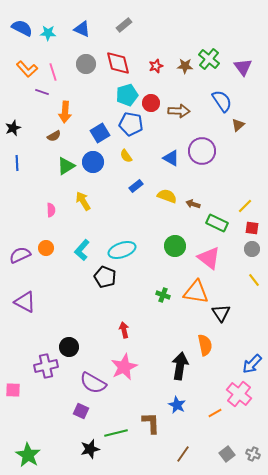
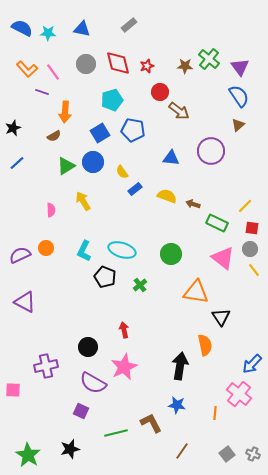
gray rectangle at (124, 25): moved 5 px right
blue triangle at (82, 29): rotated 12 degrees counterclockwise
red star at (156, 66): moved 9 px left
purple triangle at (243, 67): moved 3 px left
pink line at (53, 72): rotated 18 degrees counterclockwise
cyan pentagon at (127, 95): moved 15 px left, 5 px down
blue semicircle at (222, 101): moved 17 px right, 5 px up
red circle at (151, 103): moved 9 px right, 11 px up
brown arrow at (179, 111): rotated 35 degrees clockwise
blue pentagon at (131, 124): moved 2 px right, 6 px down
purple circle at (202, 151): moved 9 px right
yellow semicircle at (126, 156): moved 4 px left, 16 px down
blue triangle at (171, 158): rotated 24 degrees counterclockwise
blue line at (17, 163): rotated 49 degrees clockwise
blue rectangle at (136, 186): moved 1 px left, 3 px down
green circle at (175, 246): moved 4 px left, 8 px down
gray circle at (252, 249): moved 2 px left
cyan L-shape at (82, 250): moved 2 px right, 1 px down; rotated 15 degrees counterclockwise
cyan ellipse at (122, 250): rotated 36 degrees clockwise
pink triangle at (209, 258): moved 14 px right
yellow line at (254, 280): moved 10 px up
green cross at (163, 295): moved 23 px left, 10 px up; rotated 32 degrees clockwise
black triangle at (221, 313): moved 4 px down
black circle at (69, 347): moved 19 px right
blue star at (177, 405): rotated 18 degrees counterclockwise
orange line at (215, 413): rotated 56 degrees counterclockwise
brown L-shape at (151, 423): rotated 25 degrees counterclockwise
black star at (90, 449): moved 20 px left
brown line at (183, 454): moved 1 px left, 3 px up
